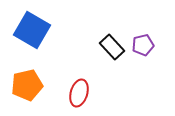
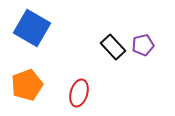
blue square: moved 2 px up
black rectangle: moved 1 px right
orange pentagon: rotated 8 degrees counterclockwise
